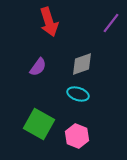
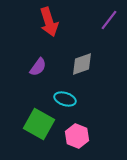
purple line: moved 2 px left, 3 px up
cyan ellipse: moved 13 px left, 5 px down
